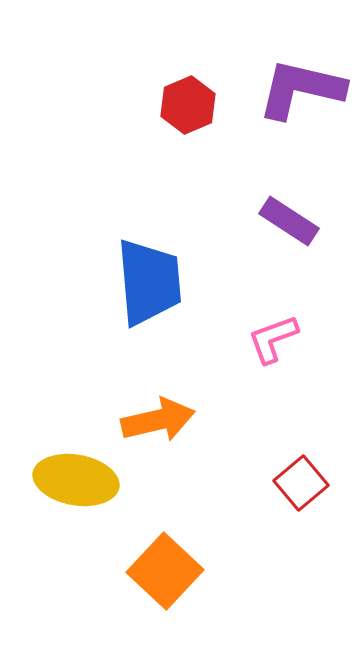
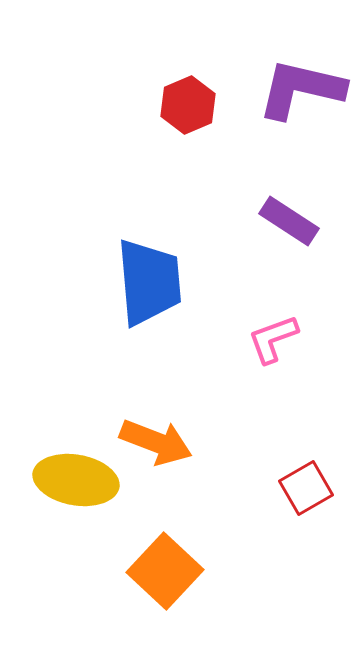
orange arrow: moved 2 px left, 22 px down; rotated 34 degrees clockwise
red square: moved 5 px right, 5 px down; rotated 10 degrees clockwise
